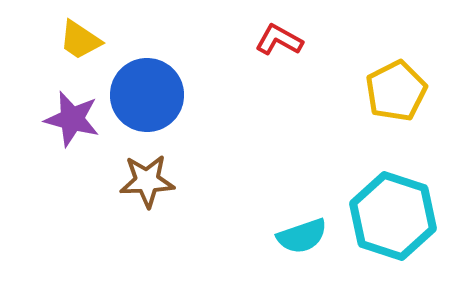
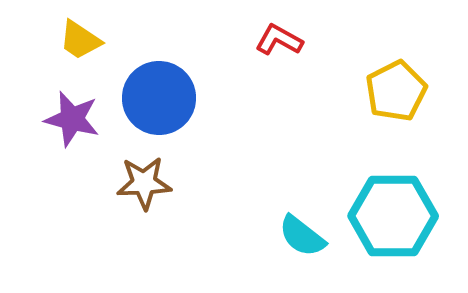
blue circle: moved 12 px right, 3 px down
brown star: moved 3 px left, 2 px down
cyan hexagon: rotated 18 degrees counterclockwise
cyan semicircle: rotated 57 degrees clockwise
